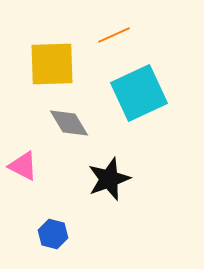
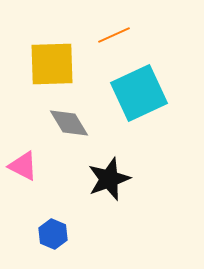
blue hexagon: rotated 8 degrees clockwise
